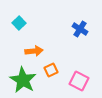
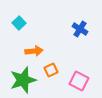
green star: rotated 24 degrees clockwise
